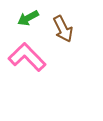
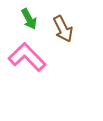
green arrow: moved 1 px right, 1 px down; rotated 90 degrees counterclockwise
